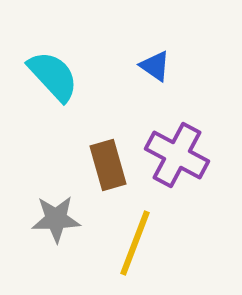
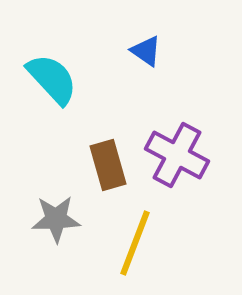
blue triangle: moved 9 px left, 15 px up
cyan semicircle: moved 1 px left, 3 px down
